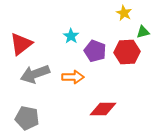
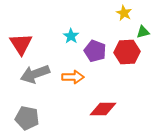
red triangle: rotated 25 degrees counterclockwise
